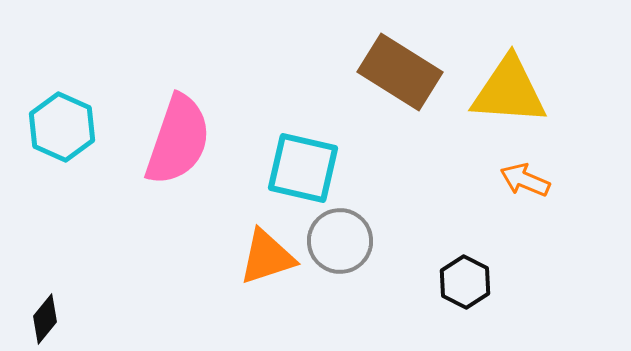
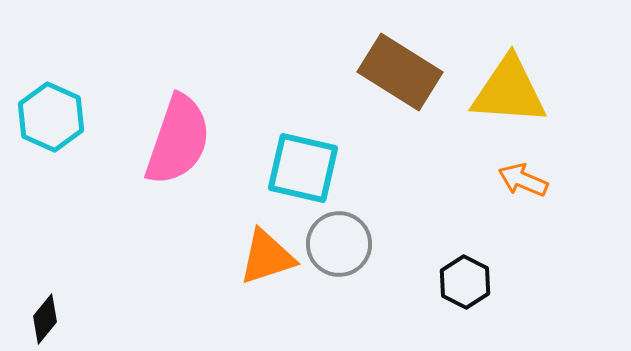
cyan hexagon: moved 11 px left, 10 px up
orange arrow: moved 2 px left
gray circle: moved 1 px left, 3 px down
